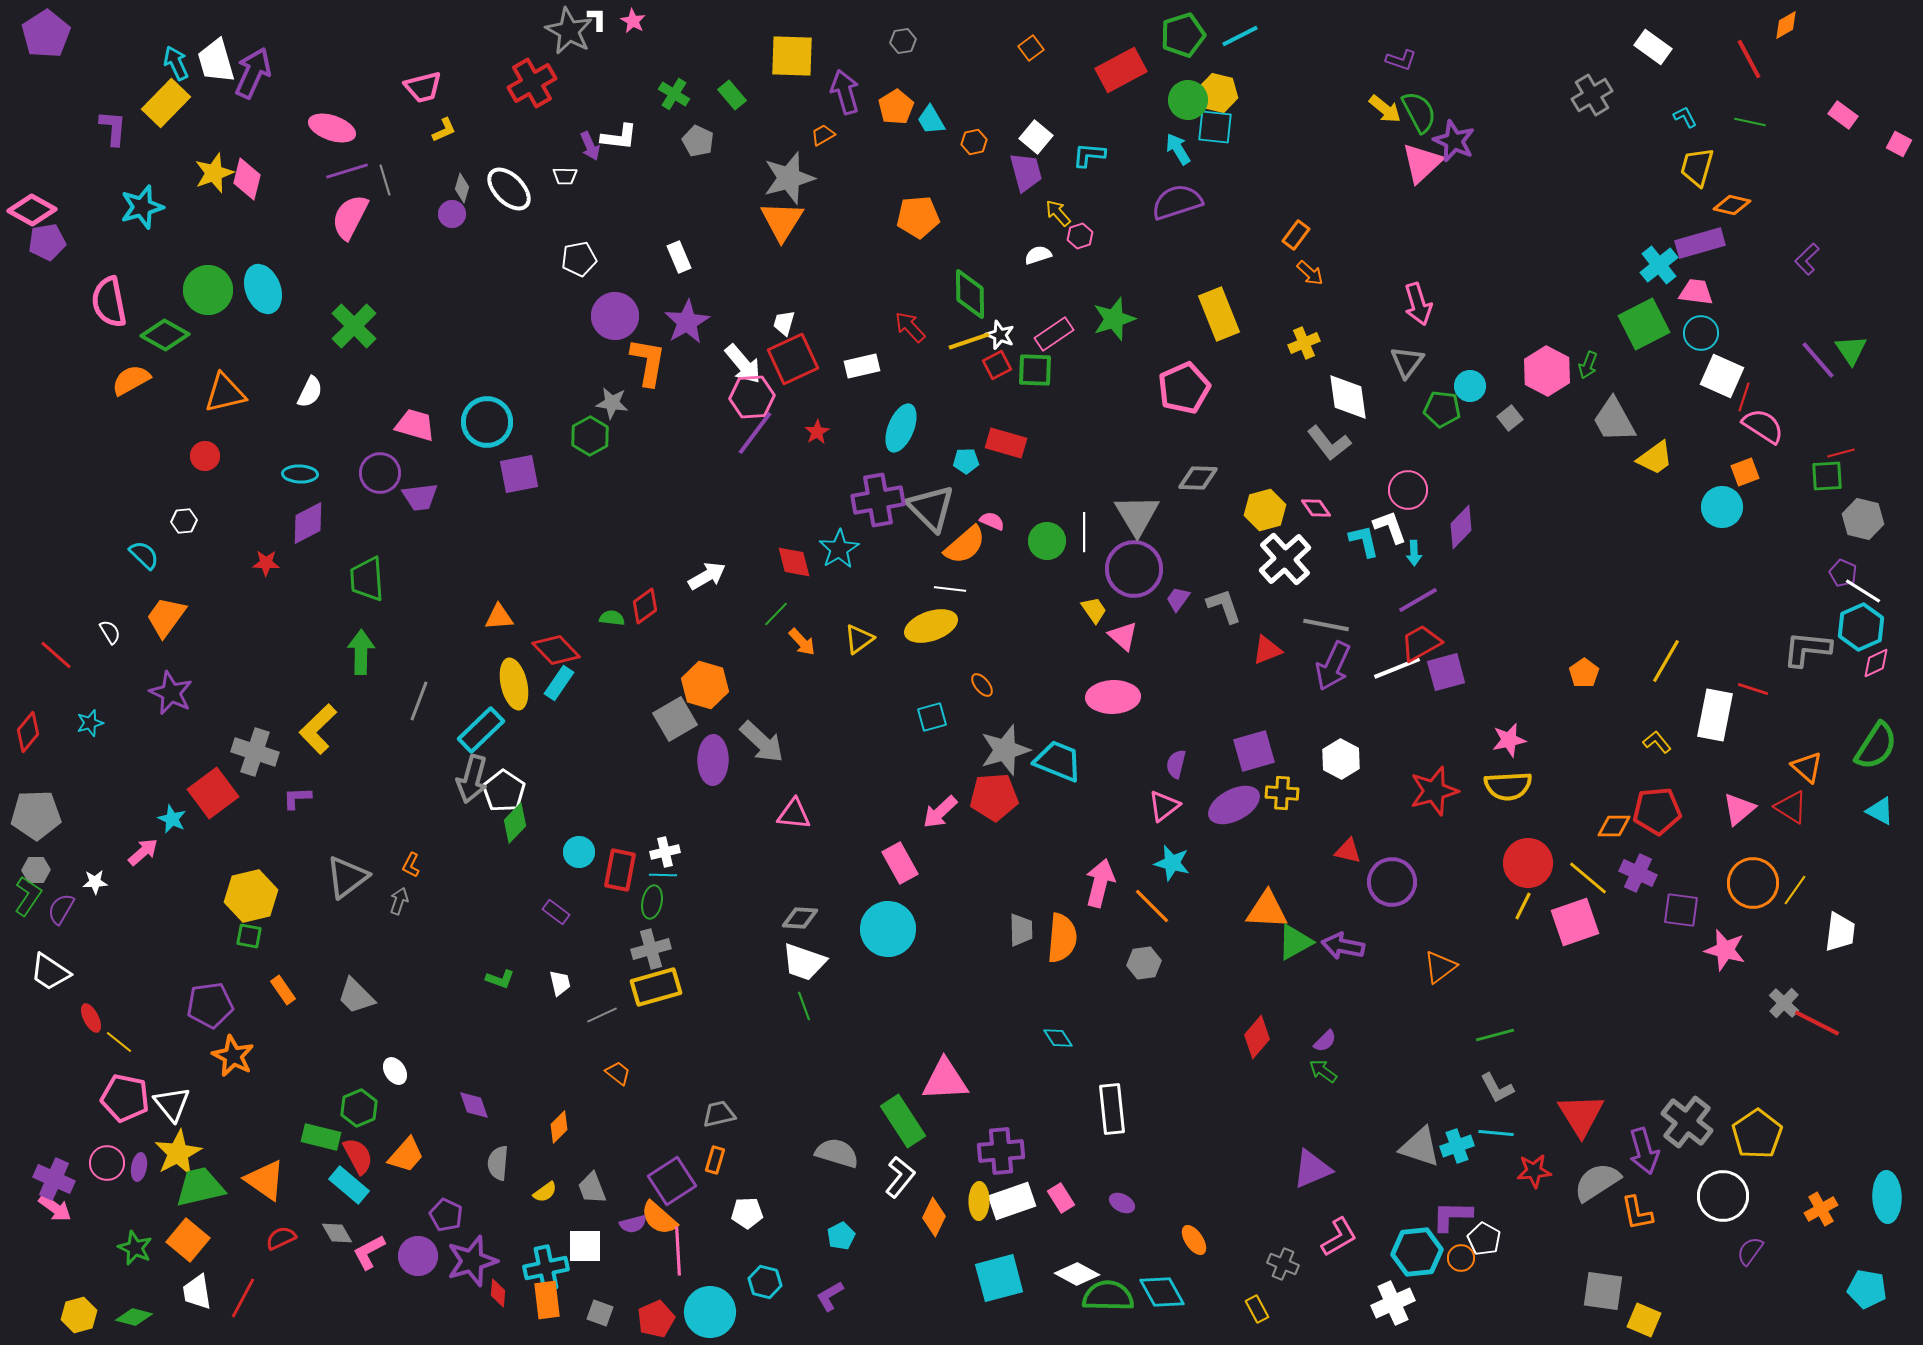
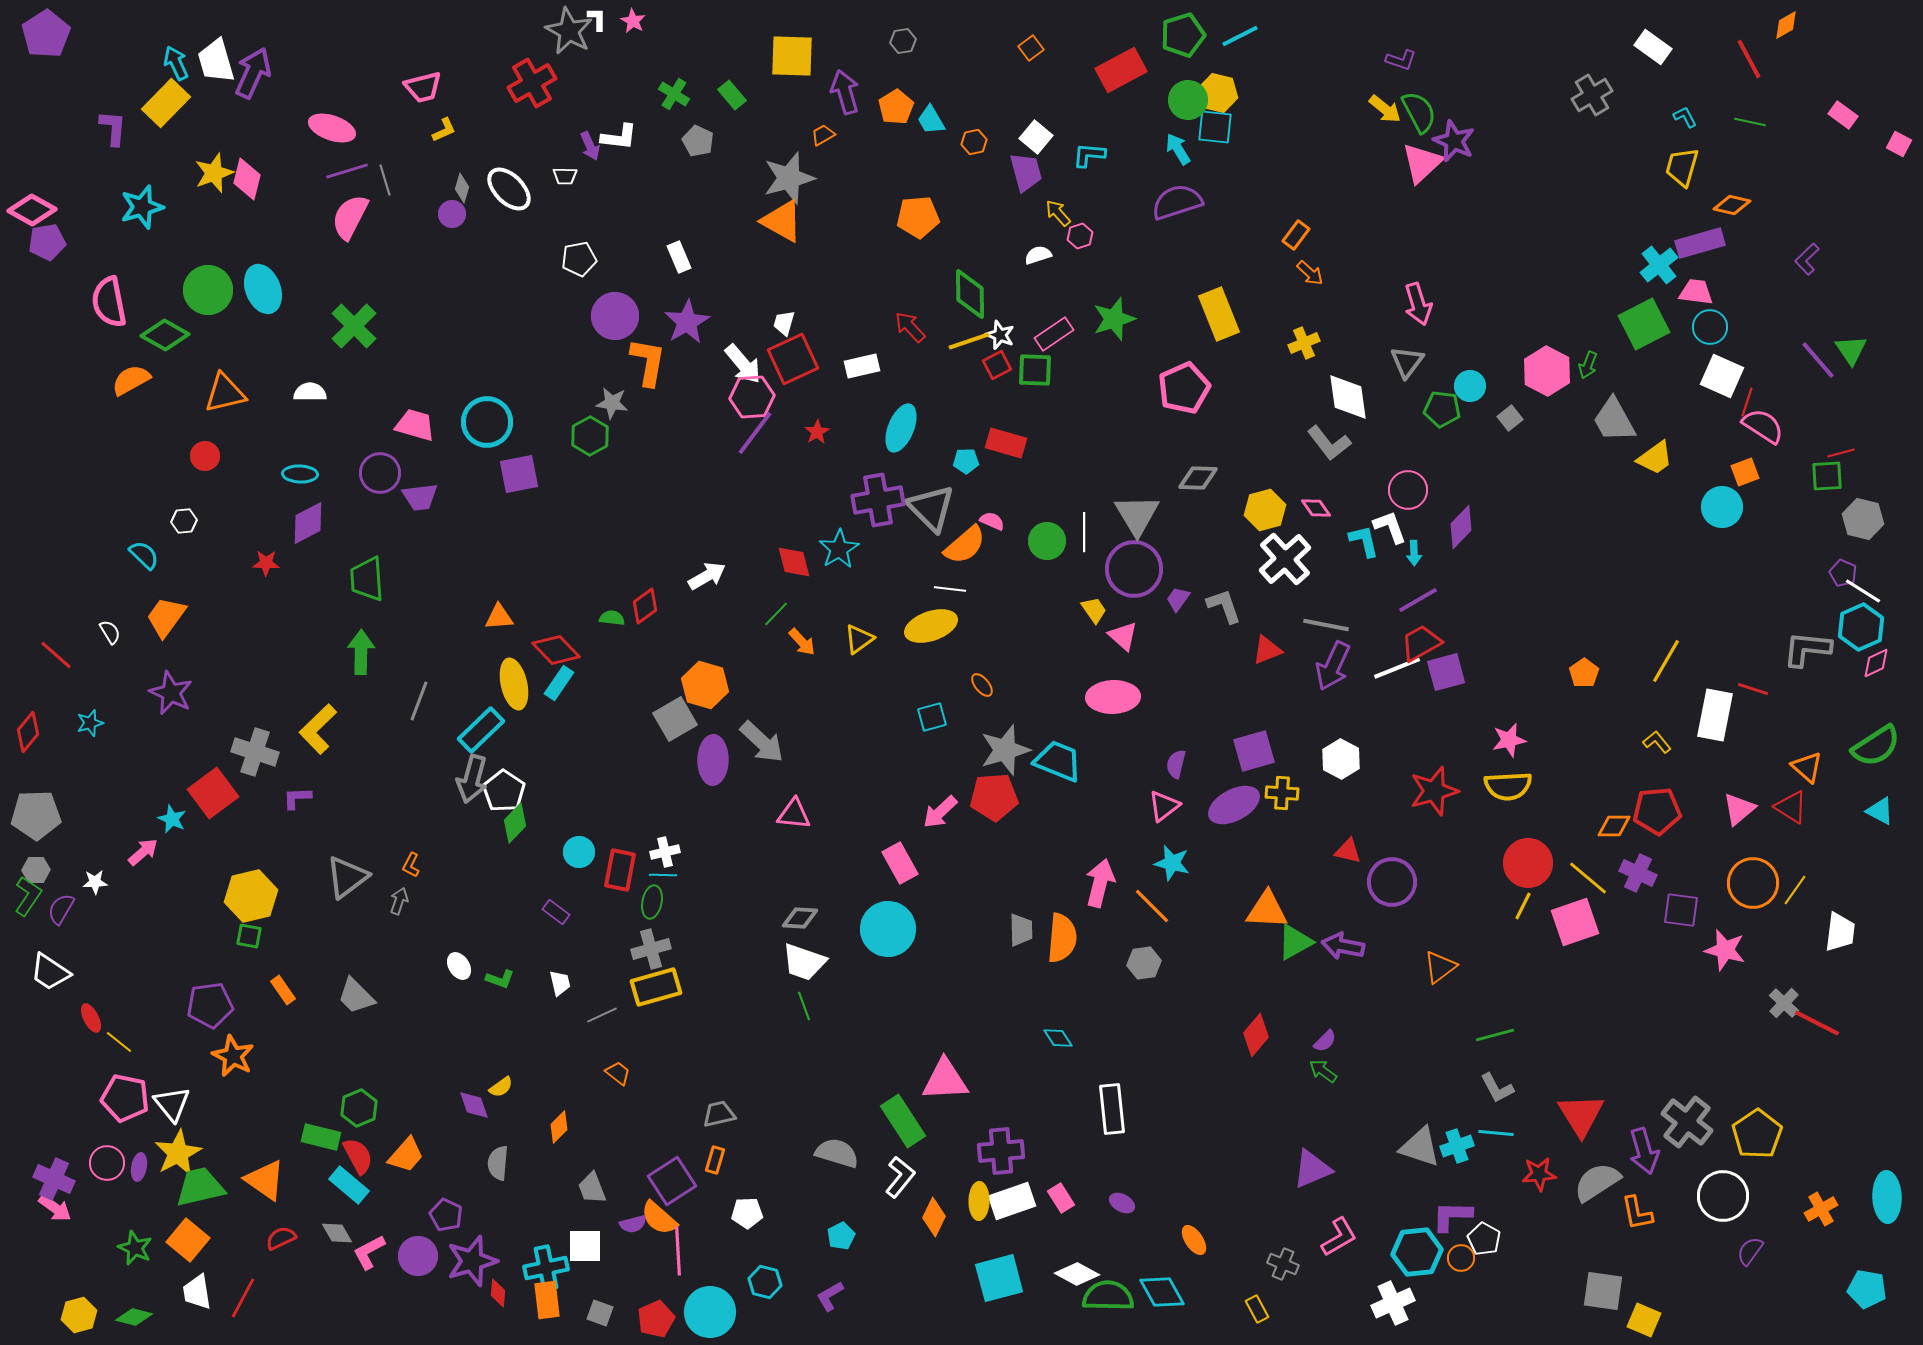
yellow trapezoid at (1697, 167): moved 15 px left
orange triangle at (782, 221): rotated 33 degrees counterclockwise
cyan circle at (1701, 333): moved 9 px right, 6 px up
white semicircle at (310, 392): rotated 116 degrees counterclockwise
red line at (1744, 397): moved 3 px right, 5 px down
green semicircle at (1876, 746): rotated 24 degrees clockwise
red diamond at (1257, 1037): moved 1 px left, 2 px up
white ellipse at (395, 1071): moved 64 px right, 105 px up
red star at (1534, 1171): moved 5 px right, 3 px down
yellow semicircle at (545, 1192): moved 44 px left, 105 px up
